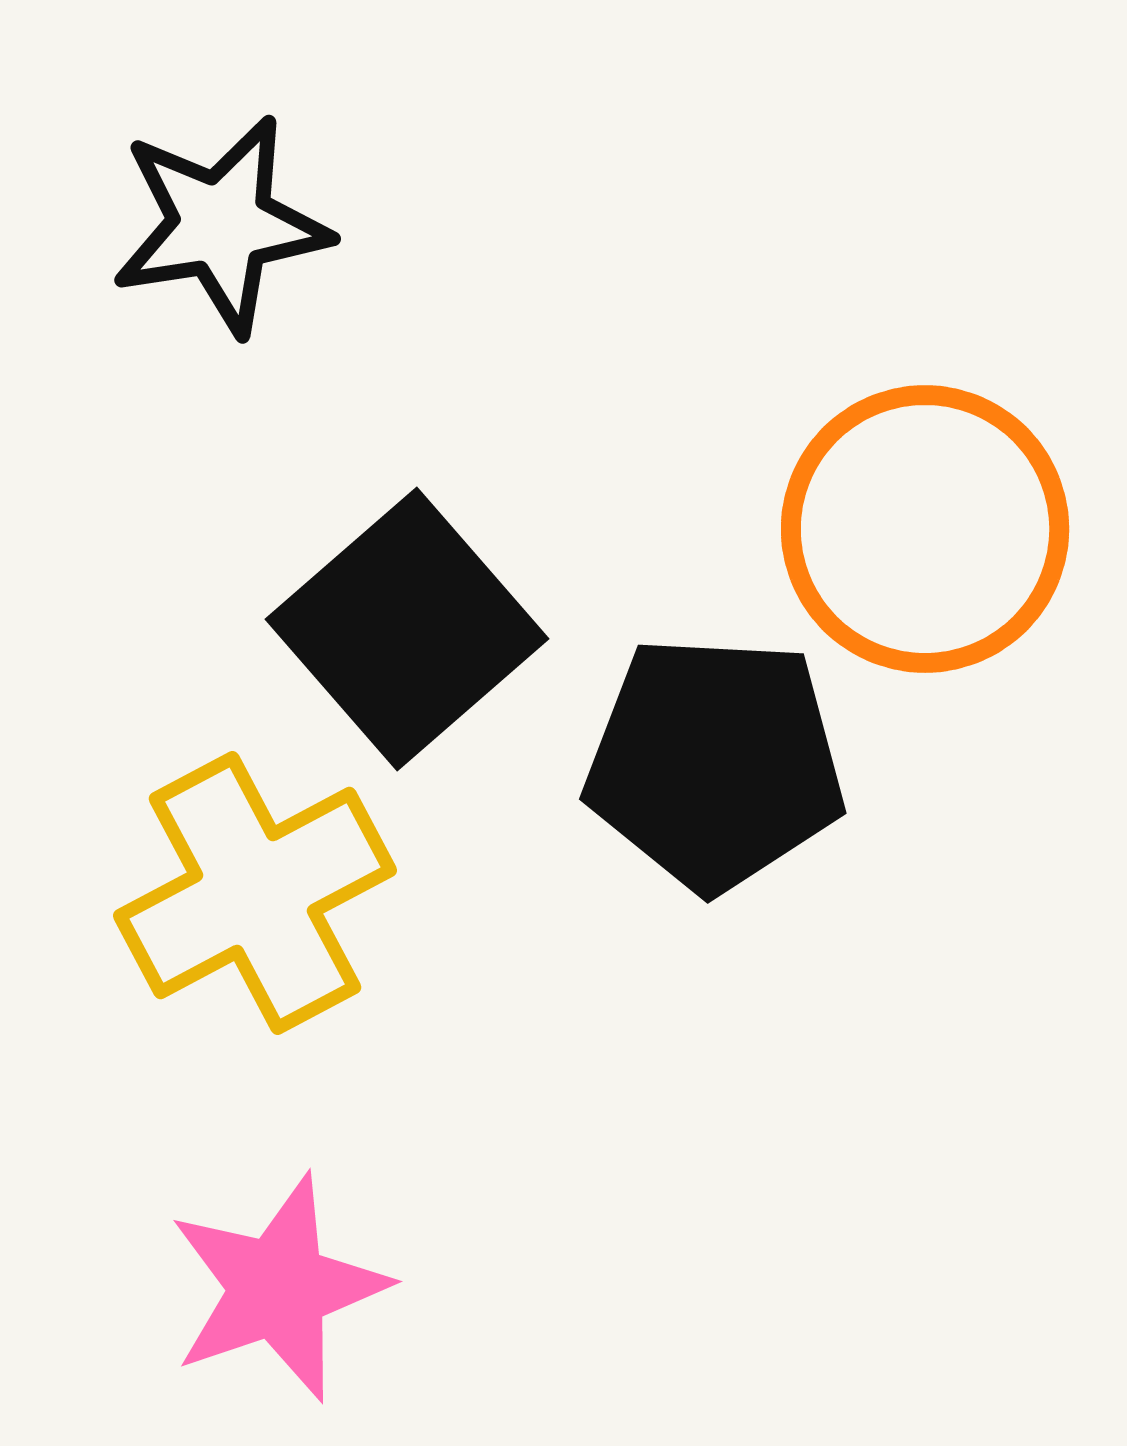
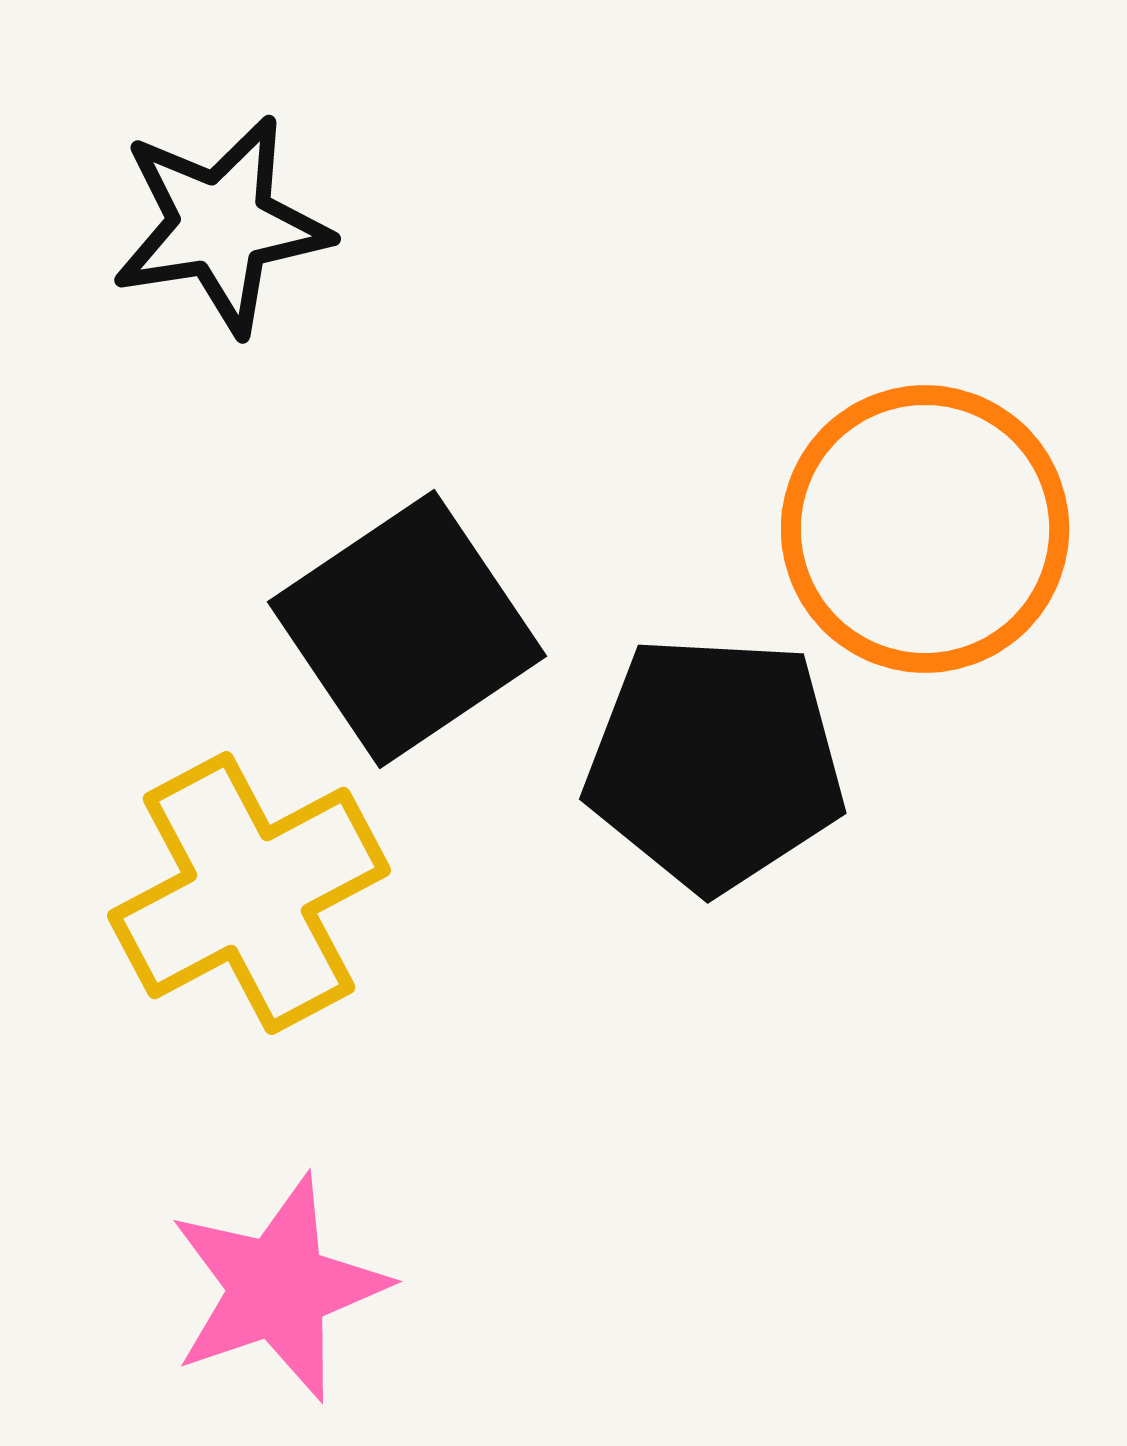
black square: rotated 7 degrees clockwise
yellow cross: moved 6 px left
